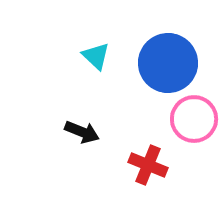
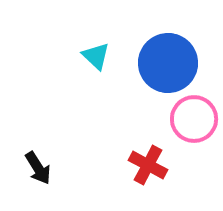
black arrow: moved 44 px left, 36 px down; rotated 36 degrees clockwise
red cross: rotated 6 degrees clockwise
